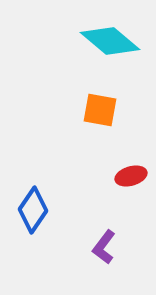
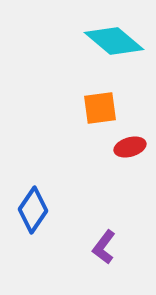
cyan diamond: moved 4 px right
orange square: moved 2 px up; rotated 18 degrees counterclockwise
red ellipse: moved 1 px left, 29 px up
